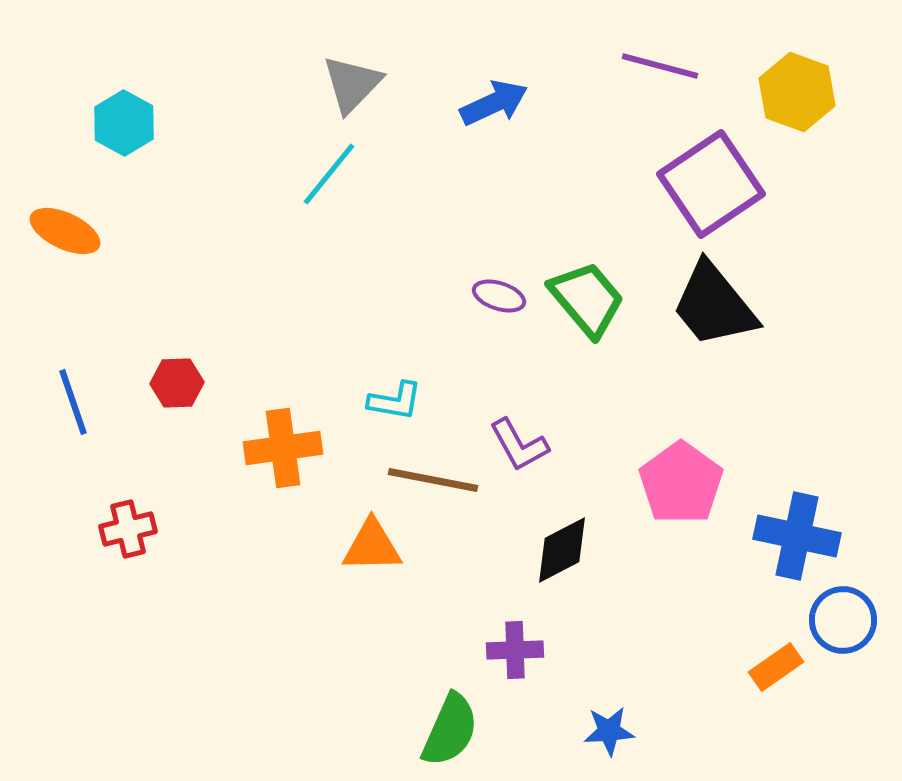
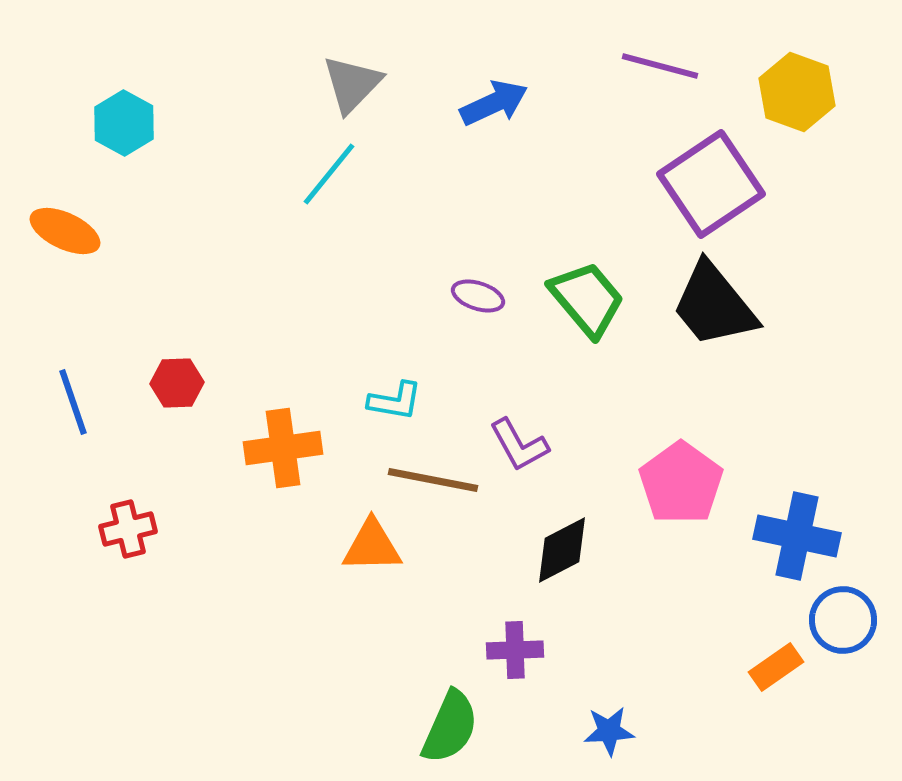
purple ellipse: moved 21 px left
green semicircle: moved 3 px up
